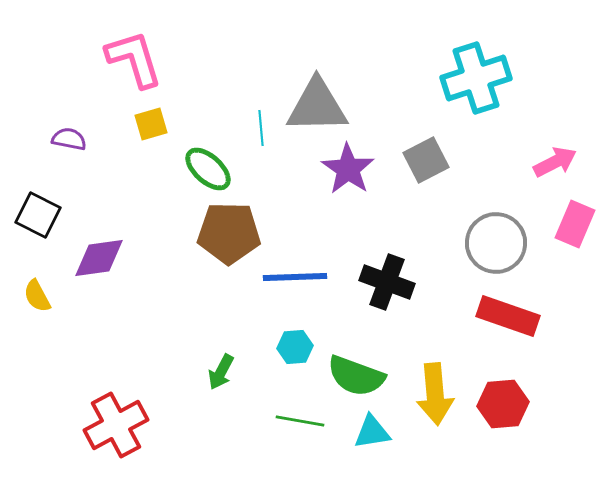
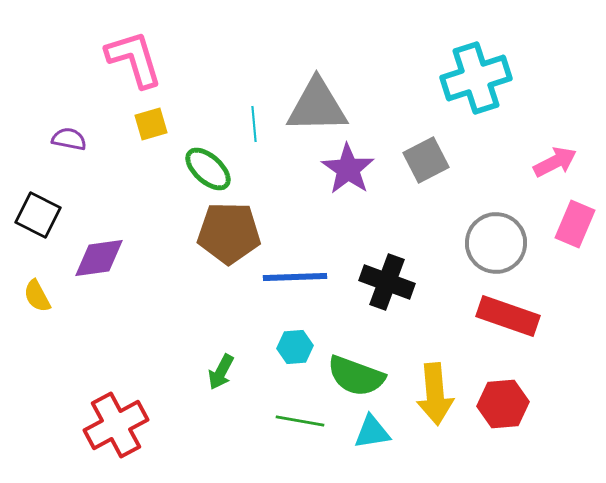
cyan line: moved 7 px left, 4 px up
